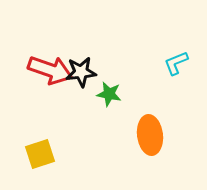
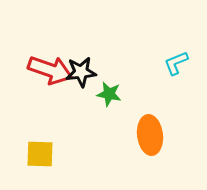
yellow square: rotated 20 degrees clockwise
